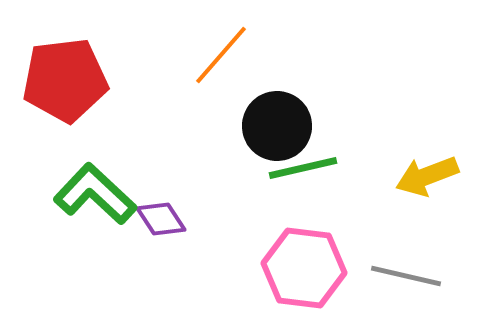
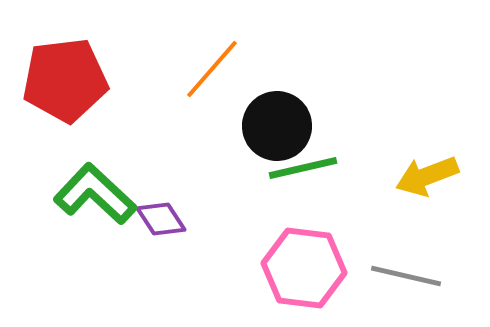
orange line: moved 9 px left, 14 px down
